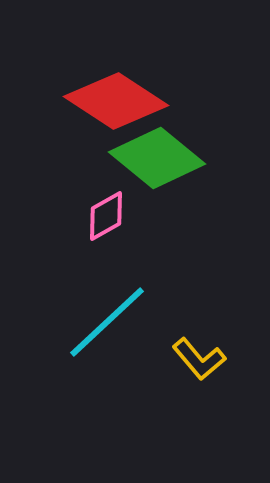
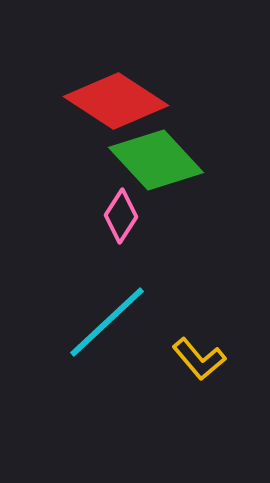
green diamond: moved 1 px left, 2 px down; rotated 8 degrees clockwise
pink diamond: moved 15 px right; rotated 28 degrees counterclockwise
